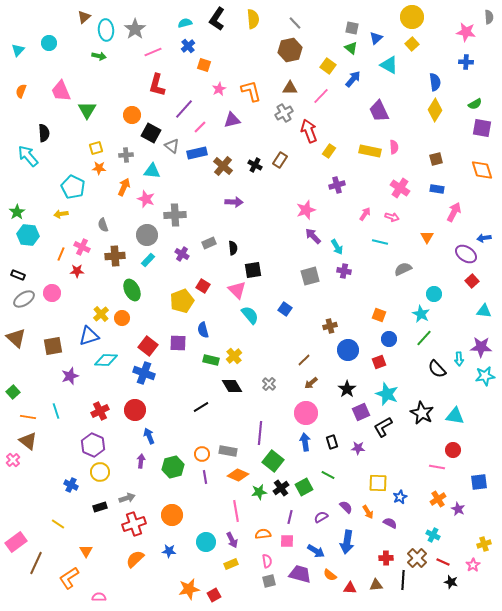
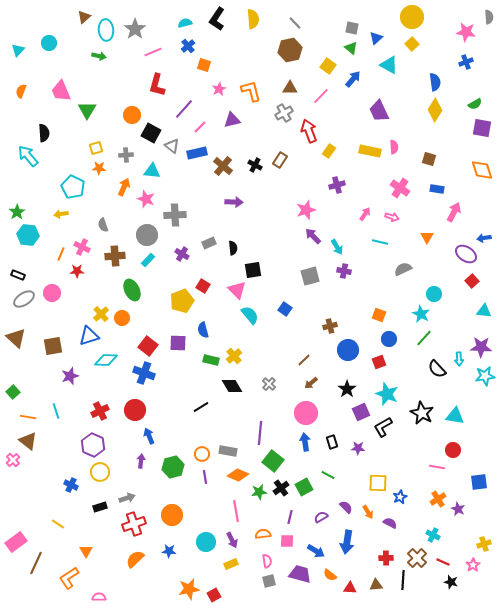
blue cross at (466, 62): rotated 24 degrees counterclockwise
brown square at (436, 159): moved 7 px left; rotated 32 degrees clockwise
